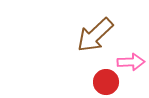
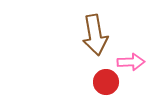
brown arrow: rotated 57 degrees counterclockwise
